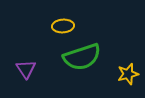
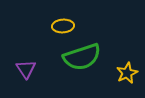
yellow star: moved 1 px left, 1 px up; rotated 10 degrees counterclockwise
